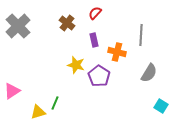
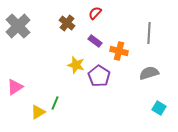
gray line: moved 8 px right, 2 px up
purple rectangle: moved 1 px right, 1 px down; rotated 40 degrees counterclockwise
orange cross: moved 2 px right, 1 px up
gray semicircle: rotated 138 degrees counterclockwise
pink triangle: moved 3 px right, 4 px up
cyan square: moved 2 px left, 2 px down
yellow triangle: rotated 14 degrees counterclockwise
